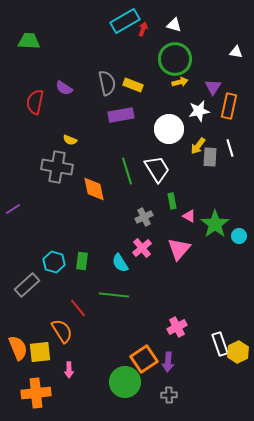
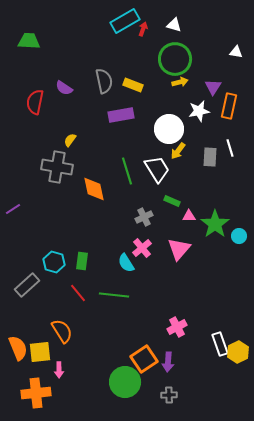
gray semicircle at (107, 83): moved 3 px left, 2 px up
yellow semicircle at (70, 140): rotated 104 degrees clockwise
yellow arrow at (198, 146): moved 20 px left, 5 px down
green rectangle at (172, 201): rotated 56 degrees counterclockwise
pink triangle at (189, 216): rotated 32 degrees counterclockwise
cyan semicircle at (120, 263): moved 6 px right
red line at (78, 308): moved 15 px up
pink arrow at (69, 370): moved 10 px left
